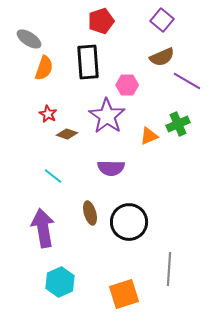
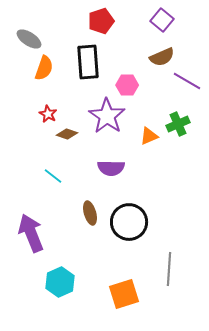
purple arrow: moved 12 px left, 5 px down; rotated 12 degrees counterclockwise
